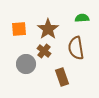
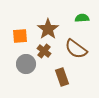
orange square: moved 1 px right, 7 px down
brown semicircle: moved 1 px down; rotated 45 degrees counterclockwise
